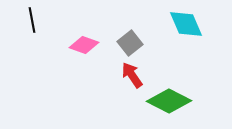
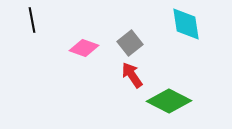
cyan diamond: rotated 15 degrees clockwise
pink diamond: moved 3 px down
